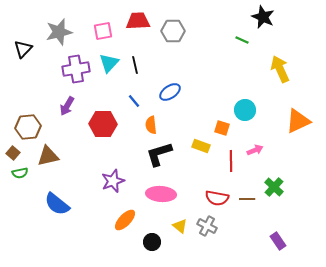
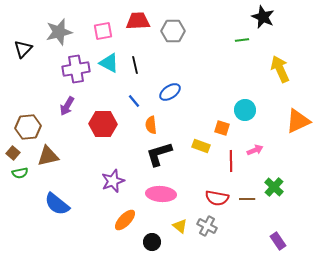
green line: rotated 32 degrees counterclockwise
cyan triangle: rotated 45 degrees counterclockwise
